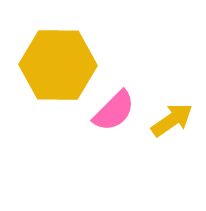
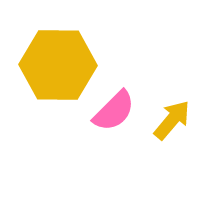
yellow arrow: rotated 15 degrees counterclockwise
